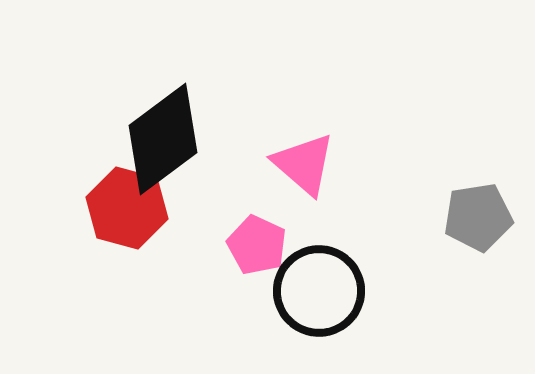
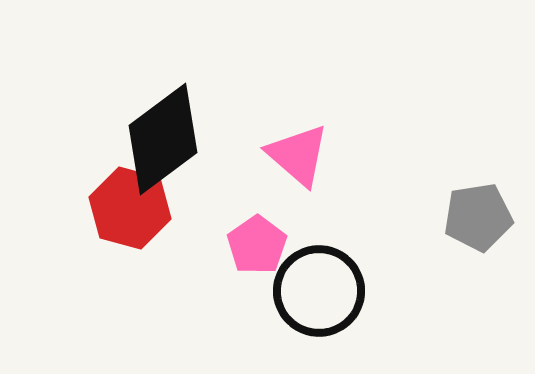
pink triangle: moved 6 px left, 9 px up
red hexagon: moved 3 px right
pink pentagon: rotated 12 degrees clockwise
